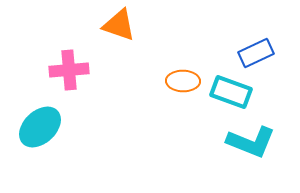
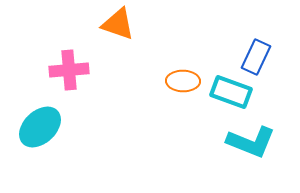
orange triangle: moved 1 px left, 1 px up
blue rectangle: moved 4 px down; rotated 40 degrees counterclockwise
